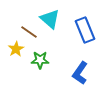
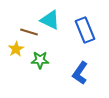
cyan triangle: moved 1 px down; rotated 15 degrees counterclockwise
brown line: rotated 18 degrees counterclockwise
